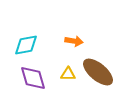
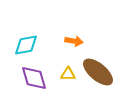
purple diamond: moved 1 px right
